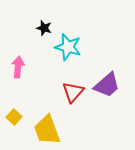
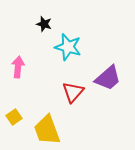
black star: moved 4 px up
purple trapezoid: moved 1 px right, 7 px up
yellow square: rotated 14 degrees clockwise
